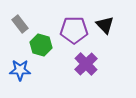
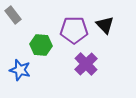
gray rectangle: moved 7 px left, 9 px up
green hexagon: rotated 10 degrees counterclockwise
blue star: rotated 15 degrees clockwise
